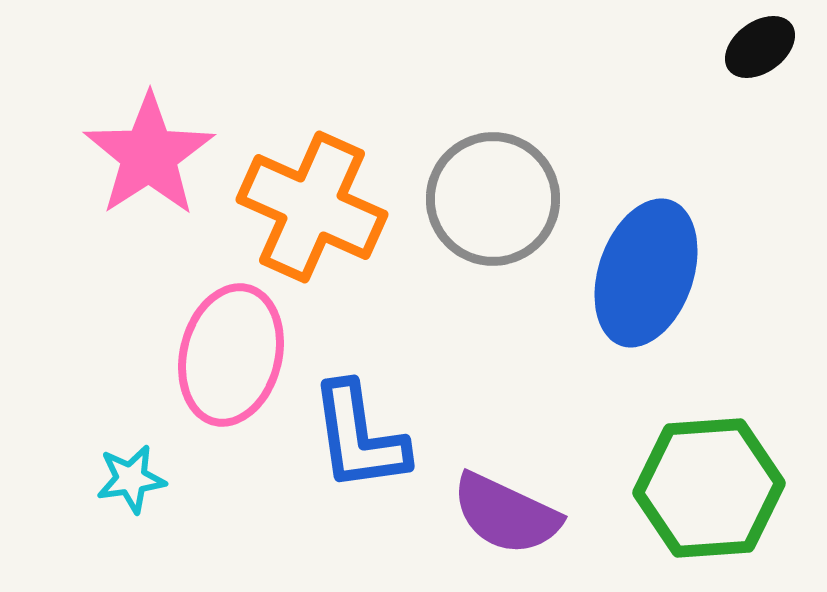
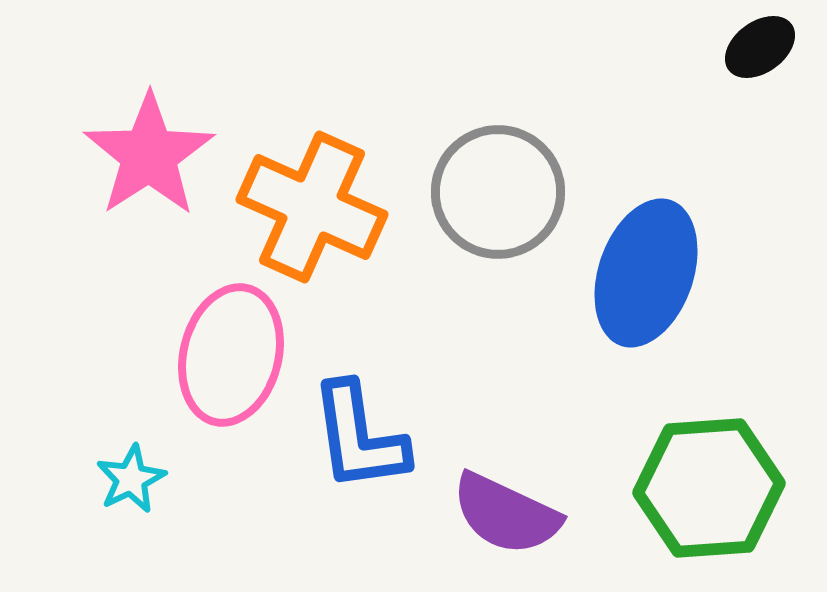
gray circle: moved 5 px right, 7 px up
cyan star: rotated 18 degrees counterclockwise
